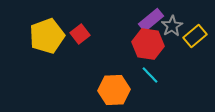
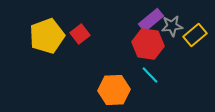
gray star: rotated 25 degrees clockwise
yellow rectangle: moved 1 px up
